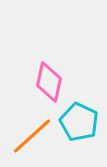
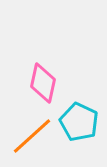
pink diamond: moved 6 px left, 1 px down
